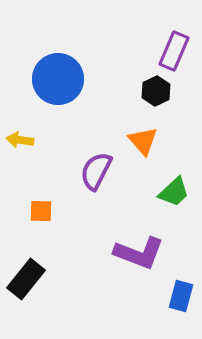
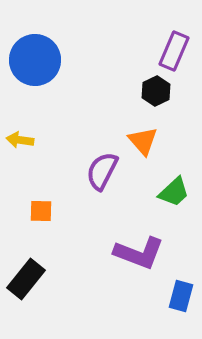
blue circle: moved 23 px left, 19 px up
purple semicircle: moved 6 px right
